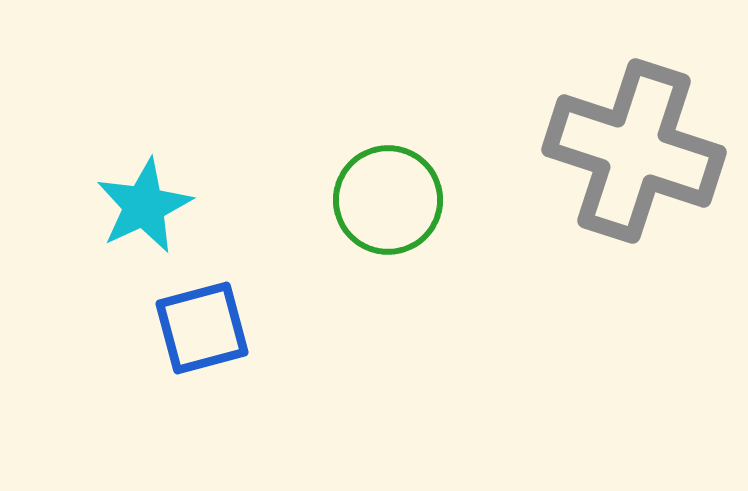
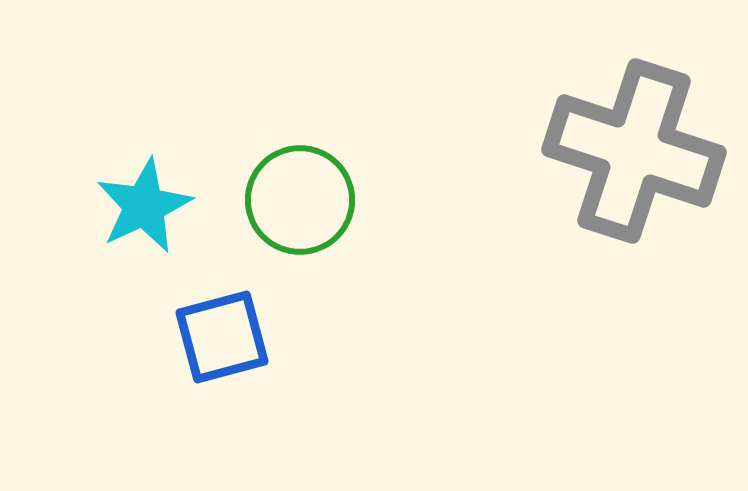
green circle: moved 88 px left
blue square: moved 20 px right, 9 px down
